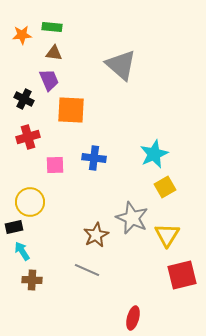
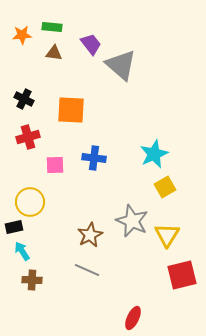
purple trapezoid: moved 42 px right, 36 px up; rotated 15 degrees counterclockwise
gray star: moved 3 px down
brown star: moved 6 px left
red ellipse: rotated 10 degrees clockwise
